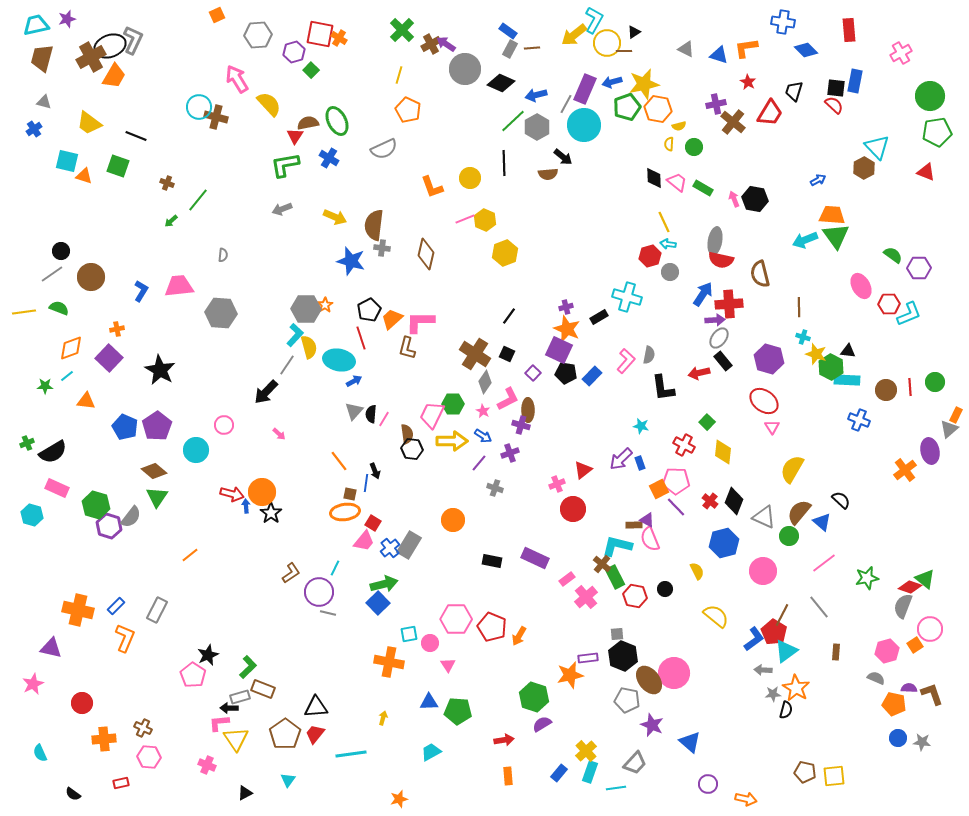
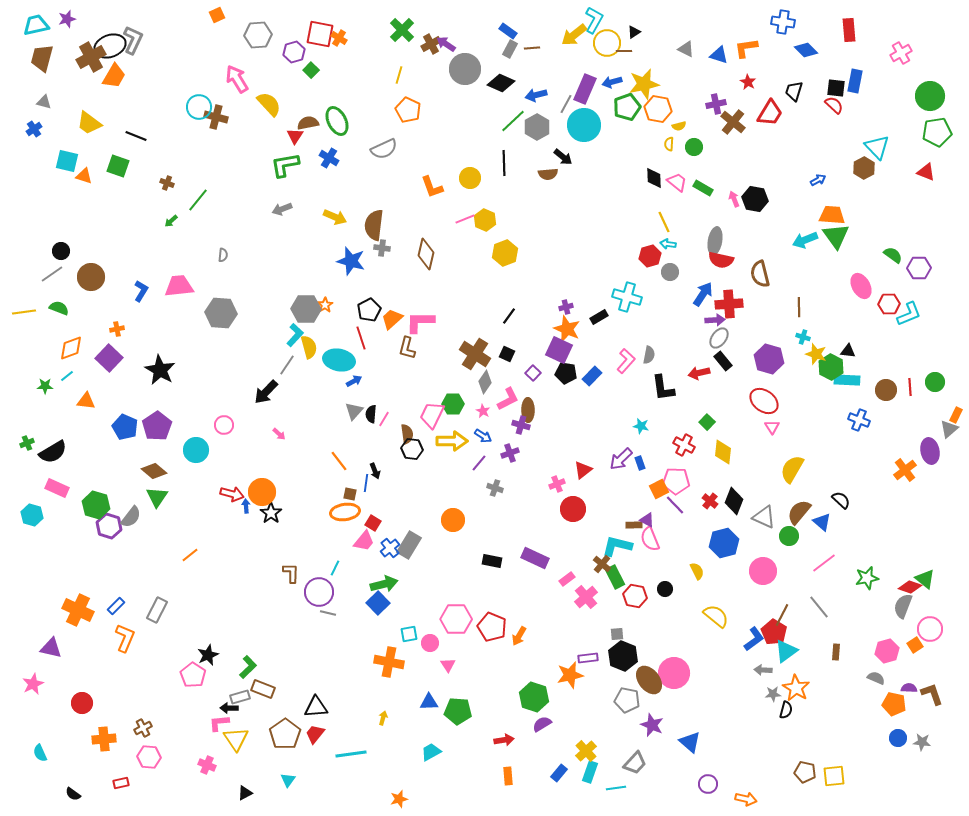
purple line at (676, 507): moved 1 px left, 2 px up
brown L-shape at (291, 573): rotated 55 degrees counterclockwise
orange cross at (78, 610): rotated 12 degrees clockwise
brown cross at (143, 728): rotated 36 degrees clockwise
